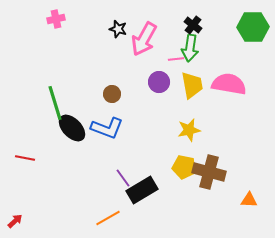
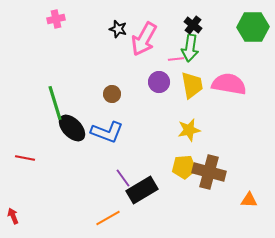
blue L-shape: moved 4 px down
yellow pentagon: rotated 15 degrees counterclockwise
red arrow: moved 2 px left, 5 px up; rotated 70 degrees counterclockwise
